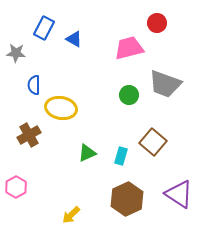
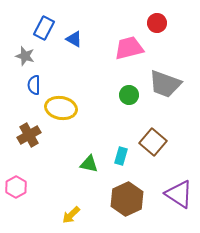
gray star: moved 9 px right, 3 px down; rotated 12 degrees clockwise
green triangle: moved 2 px right, 11 px down; rotated 36 degrees clockwise
